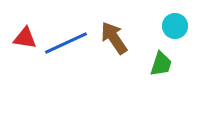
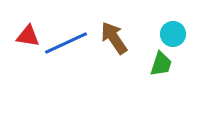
cyan circle: moved 2 px left, 8 px down
red triangle: moved 3 px right, 2 px up
